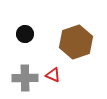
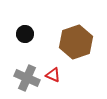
gray cross: moved 2 px right; rotated 25 degrees clockwise
